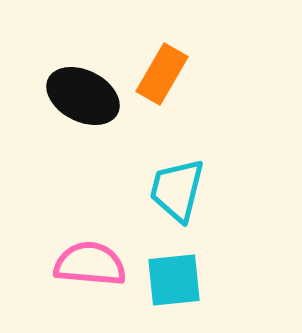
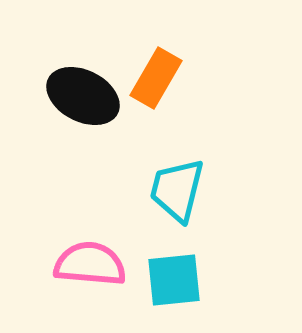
orange rectangle: moved 6 px left, 4 px down
